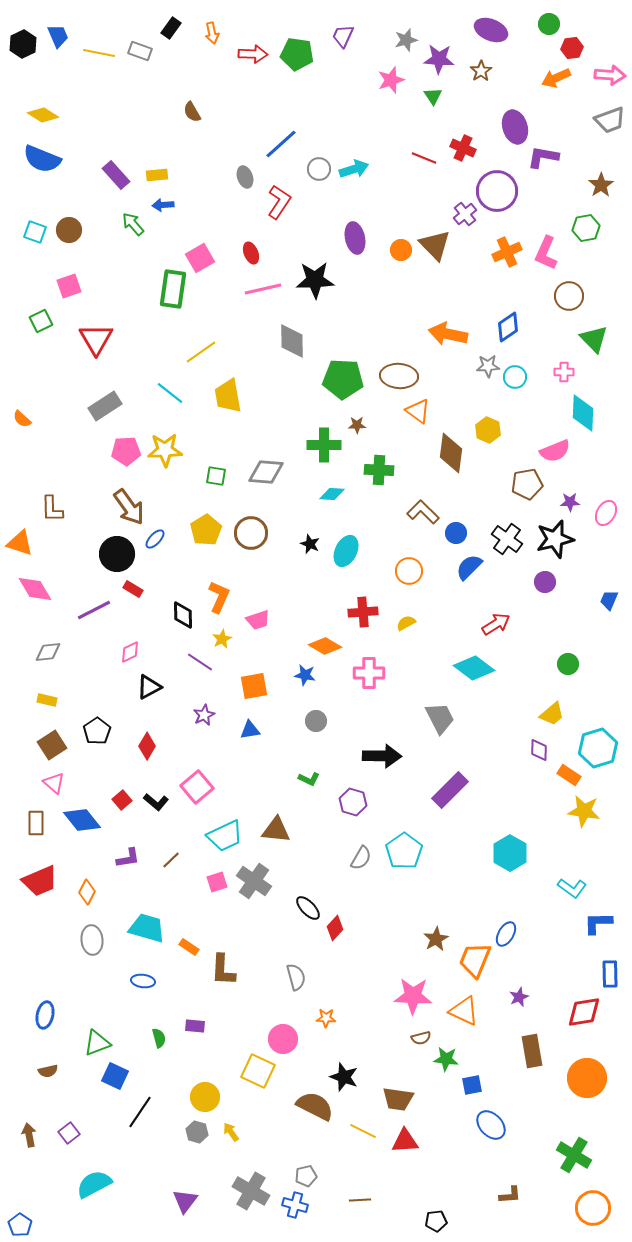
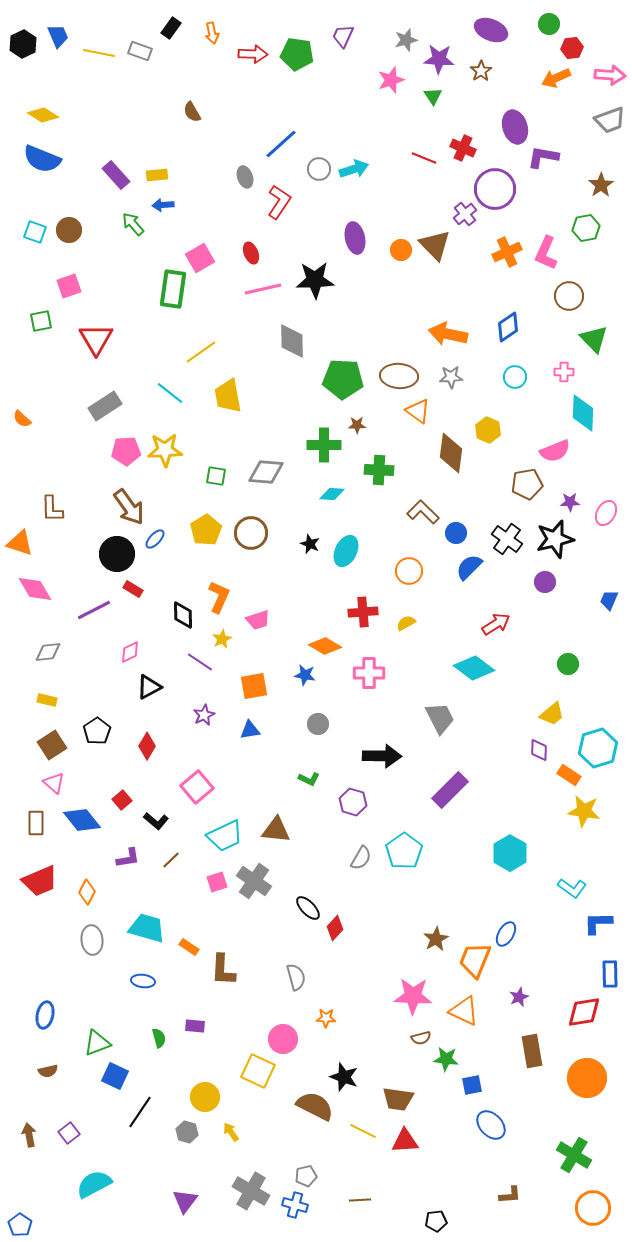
purple circle at (497, 191): moved 2 px left, 2 px up
green square at (41, 321): rotated 15 degrees clockwise
gray star at (488, 366): moved 37 px left, 11 px down
gray circle at (316, 721): moved 2 px right, 3 px down
black L-shape at (156, 802): moved 19 px down
gray hexagon at (197, 1132): moved 10 px left
